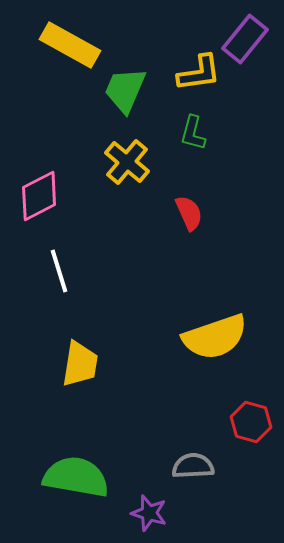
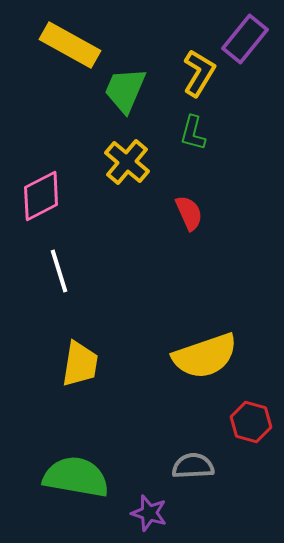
yellow L-shape: rotated 51 degrees counterclockwise
pink diamond: moved 2 px right
yellow semicircle: moved 10 px left, 19 px down
